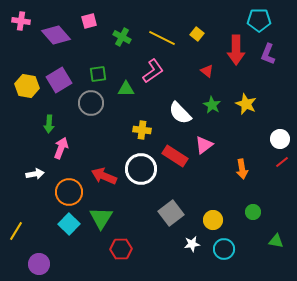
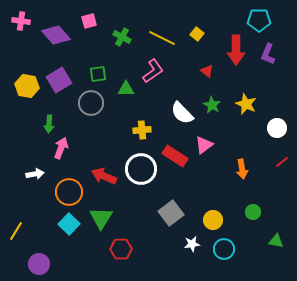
white semicircle at (180, 113): moved 2 px right
yellow cross at (142, 130): rotated 12 degrees counterclockwise
white circle at (280, 139): moved 3 px left, 11 px up
